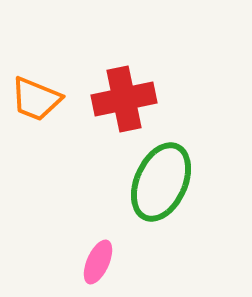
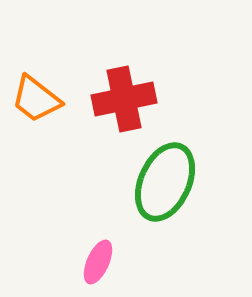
orange trapezoid: rotated 16 degrees clockwise
green ellipse: moved 4 px right
